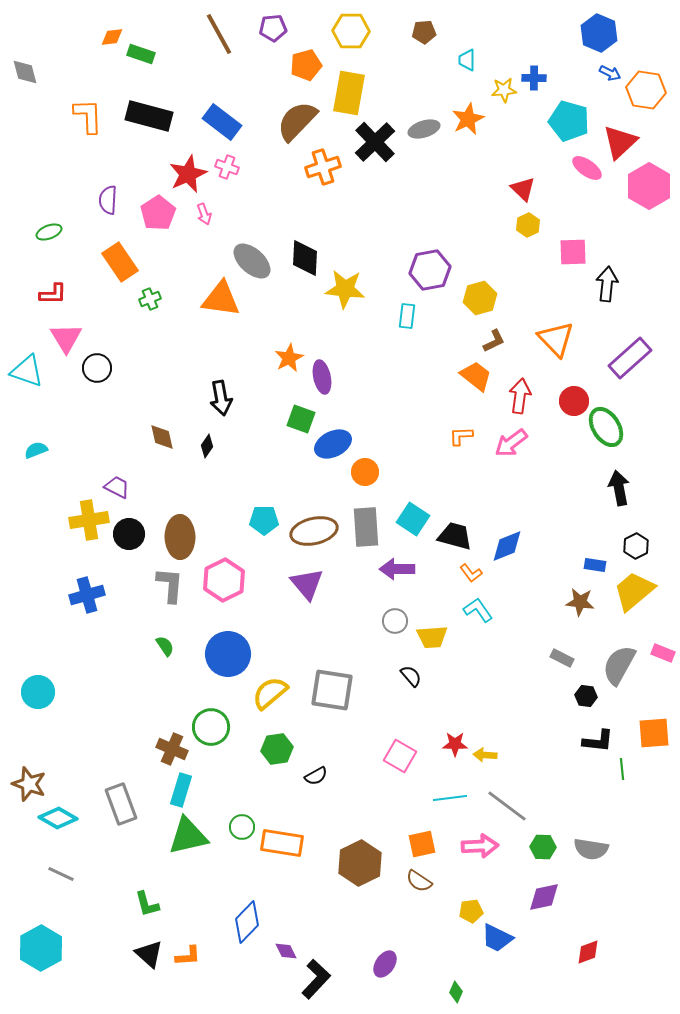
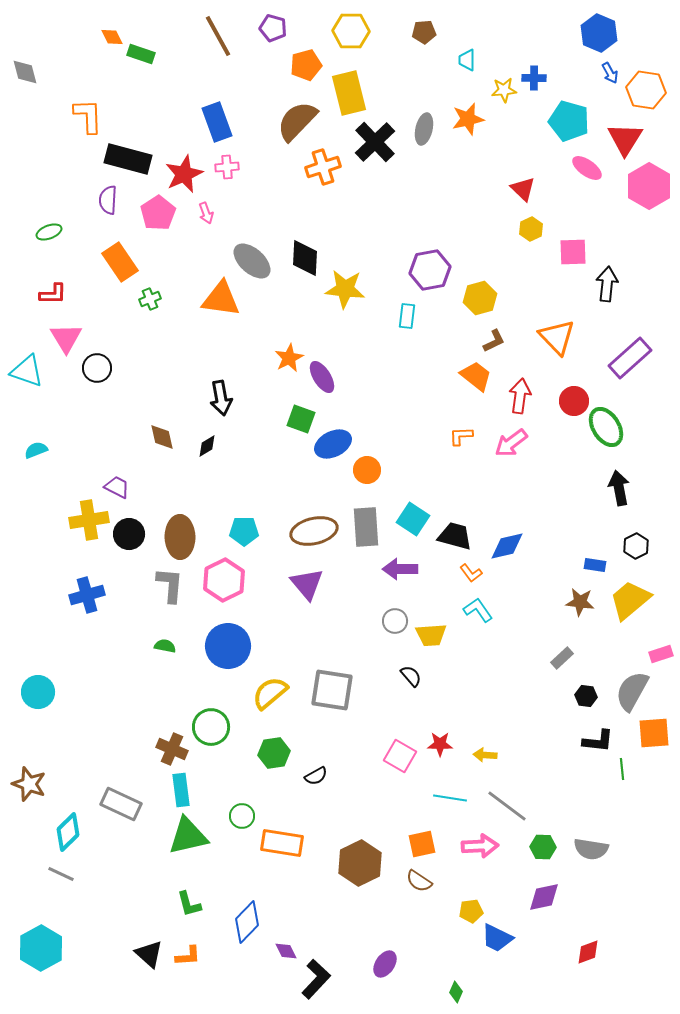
purple pentagon at (273, 28): rotated 20 degrees clockwise
brown line at (219, 34): moved 1 px left, 2 px down
orange diamond at (112, 37): rotated 70 degrees clockwise
blue arrow at (610, 73): rotated 35 degrees clockwise
yellow rectangle at (349, 93): rotated 24 degrees counterclockwise
black rectangle at (149, 116): moved 21 px left, 43 px down
orange star at (468, 119): rotated 12 degrees clockwise
blue rectangle at (222, 122): moved 5 px left; rotated 33 degrees clockwise
gray ellipse at (424, 129): rotated 60 degrees counterclockwise
red triangle at (620, 142): moved 5 px right, 3 px up; rotated 15 degrees counterclockwise
pink cross at (227, 167): rotated 25 degrees counterclockwise
red star at (188, 174): moved 4 px left
pink arrow at (204, 214): moved 2 px right, 1 px up
yellow hexagon at (528, 225): moved 3 px right, 4 px down
orange triangle at (556, 339): moved 1 px right, 2 px up
purple ellipse at (322, 377): rotated 20 degrees counterclockwise
black diamond at (207, 446): rotated 25 degrees clockwise
orange circle at (365, 472): moved 2 px right, 2 px up
cyan pentagon at (264, 520): moved 20 px left, 11 px down
blue diamond at (507, 546): rotated 9 degrees clockwise
purple arrow at (397, 569): moved 3 px right
yellow trapezoid at (634, 591): moved 4 px left, 9 px down
yellow trapezoid at (432, 637): moved 1 px left, 2 px up
green semicircle at (165, 646): rotated 45 degrees counterclockwise
pink rectangle at (663, 653): moved 2 px left, 1 px down; rotated 40 degrees counterclockwise
blue circle at (228, 654): moved 8 px up
gray rectangle at (562, 658): rotated 70 degrees counterclockwise
gray semicircle at (619, 665): moved 13 px right, 26 px down
red star at (455, 744): moved 15 px left
green hexagon at (277, 749): moved 3 px left, 4 px down
cyan rectangle at (181, 790): rotated 24 degrees counterclockwise
cyan line at (450, 798): rotated 16 degrees clockwise
gray rectangle at (121, 804): rotated 45 degrees counterclockwise
cyan diamond at (58, 818): moved 10 px right, 14 px down; rotated 75 degrees counterclockwise
green circle at (242, 827): moved 11 px up
green L-shape at (147, 904): moved 42 px right
